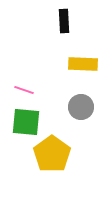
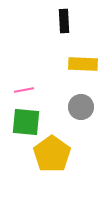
pink line: rotated 30 degrees counterclockwise
